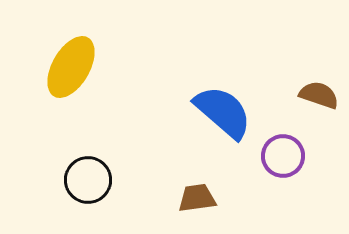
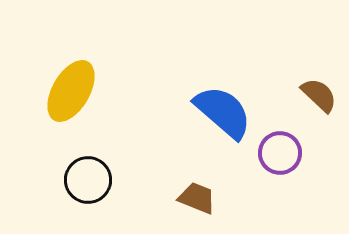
yellow ellipse: moved 24 px down
brown semicircle: rotated 24 degrees clockwise
purple circle: moved 3 px left, 3 px up
brown trapezoid: rotated 30 degrees clockwise
